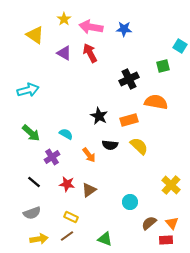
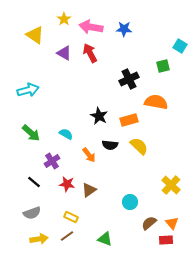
purple cross: moved 4 px down
